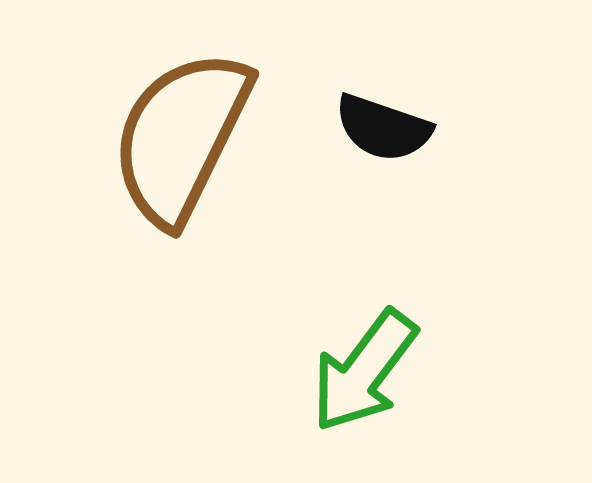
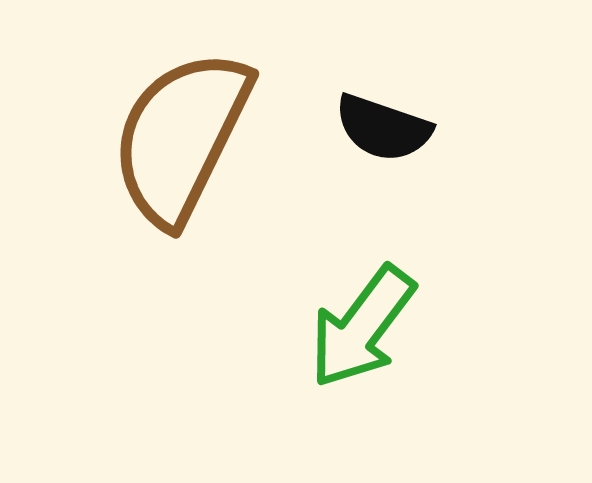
green arrow: moved 2 px left, 44 px up
